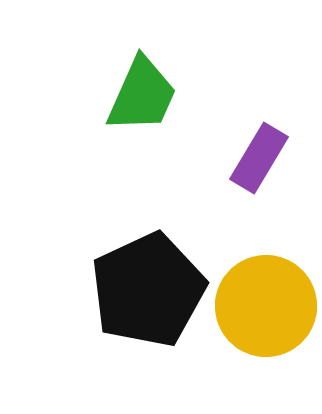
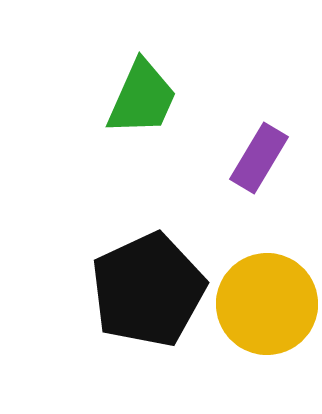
green trapezoid: moved 3 px down
yellow circle: moved 1 px right, 2 px up
